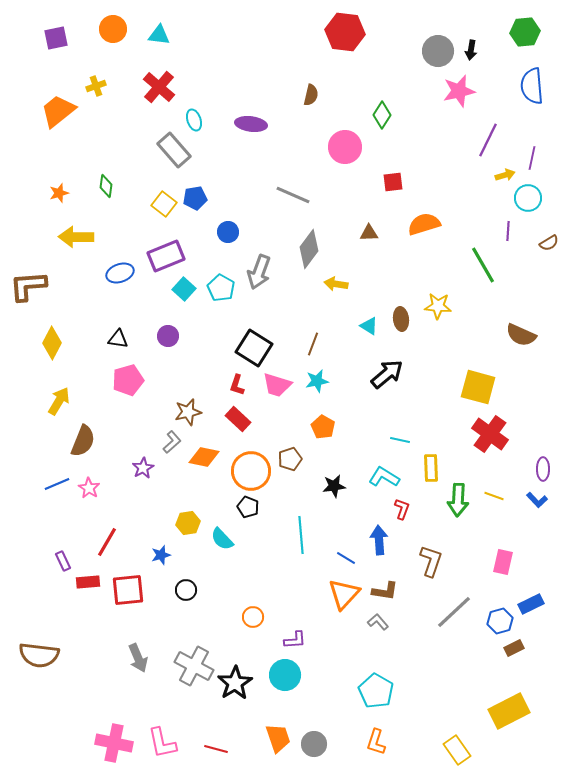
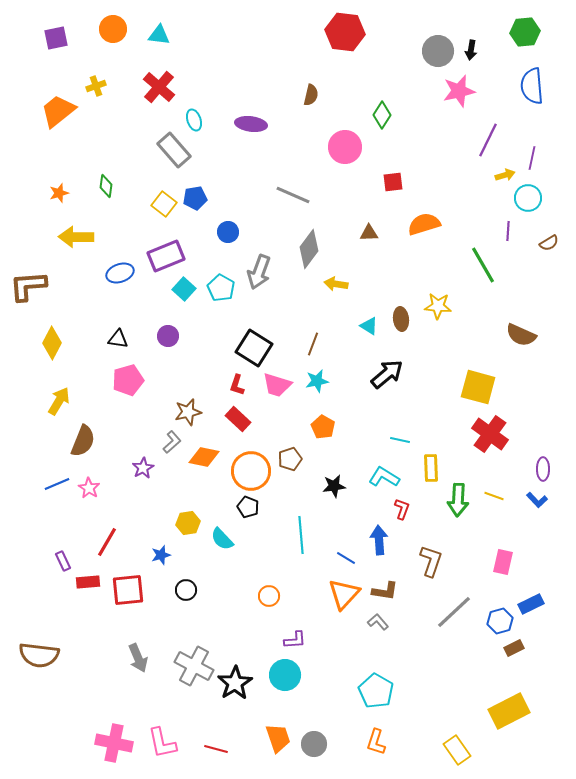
orange circle at (253, 617): moved 16 px right, 21 px up
